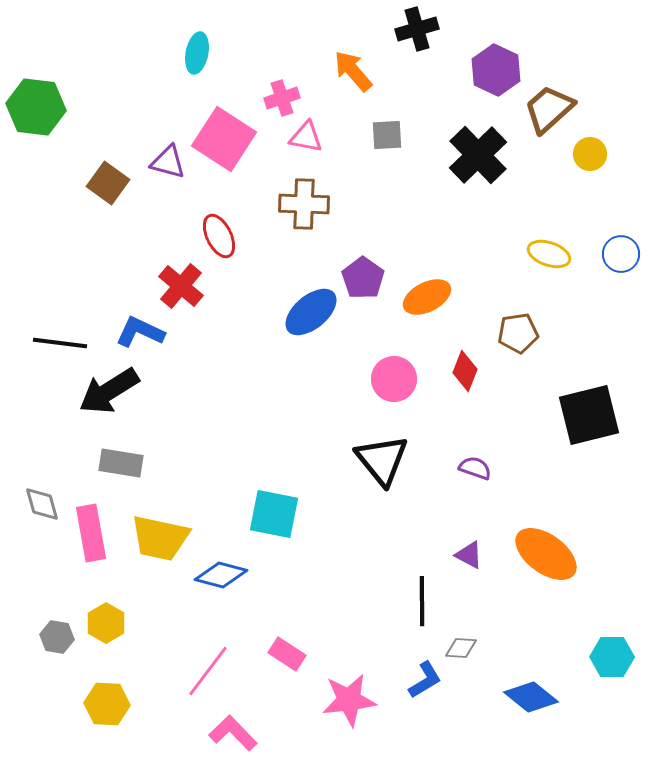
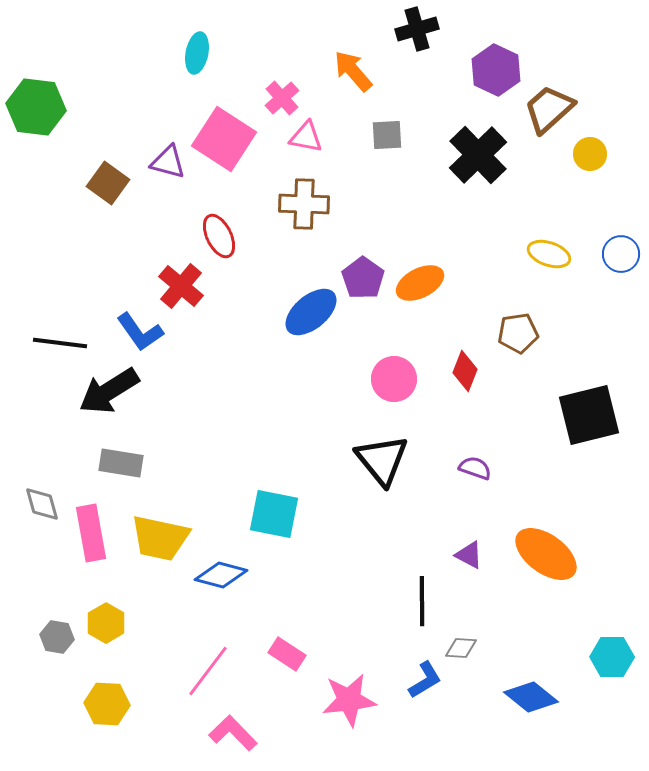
pink cross at (282, 98): rotated 24 degrees counterclockwise
orange ellipse at (427, 297): moved 7 px left, 14 px up
blue L-shape at (140, 332): rotated 150 degrees counterclockwise
